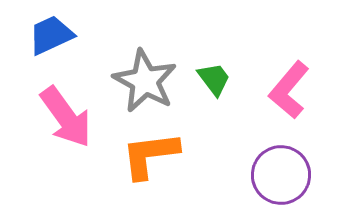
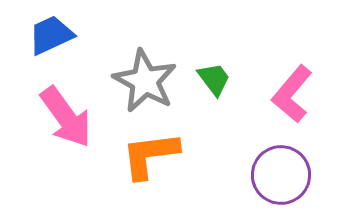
pink L-shape: moved 3 px right, 4 px down
